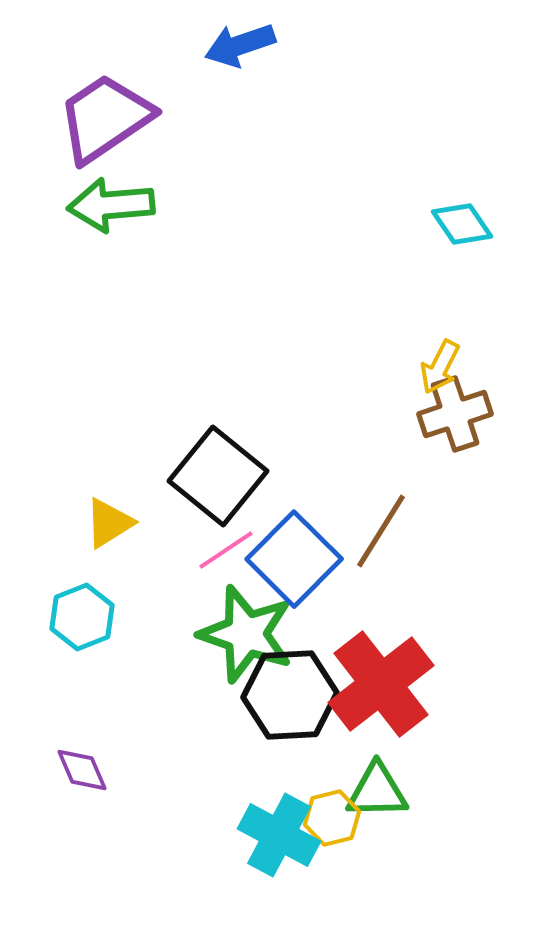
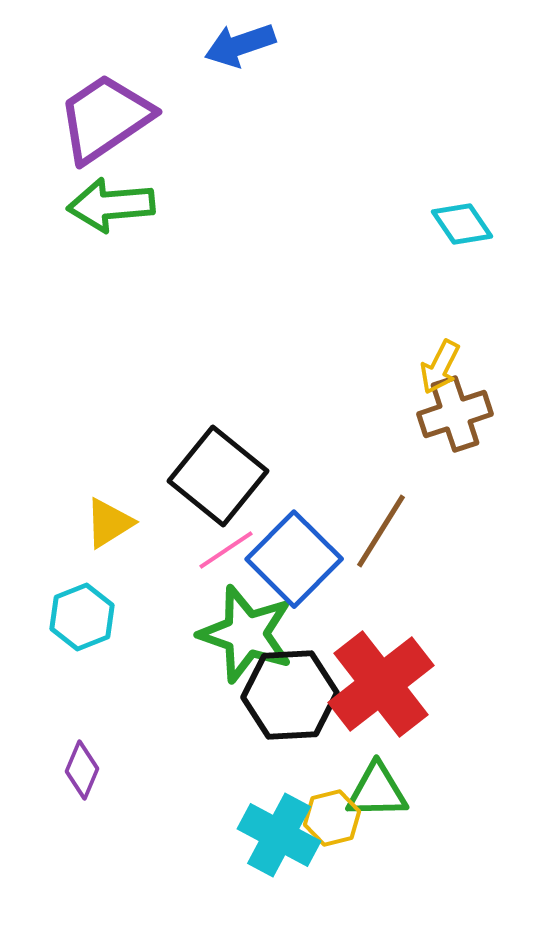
purple diamond: rotated 46 degrees clockwise
